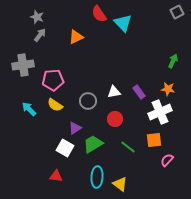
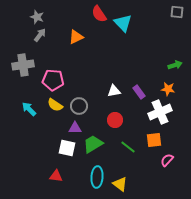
gray square: rotated 32 degrees clockwise
green arrow: moved 2 px right, 4 px down; rotated 48 degrees clockwise
pink pentagon: rotated 10 degrees clockwise
white triangle: moved 1 px up
gray circle: moved 9 px left, 5 px down
red circle: moved 1 px down
purple triangle: rotated 32 degrees clockwise
white square: moved 2 px right; rotated 18 degrees counterclockwise
